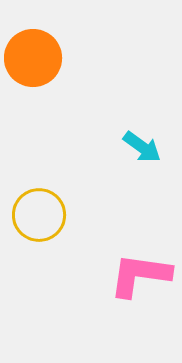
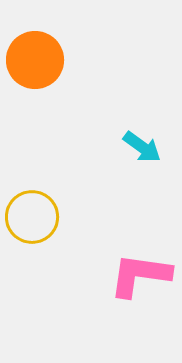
orange circle: moved 2 px right, 2 px down
yellow circle: moved 7 px left, 2 px down
